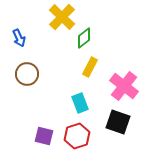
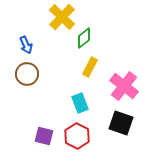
blue arrow: moved 7 px right, 7 px down
black square: moved 3 px right, 1 px down
red hexagon: rotated 15 degrees counterclockwise
